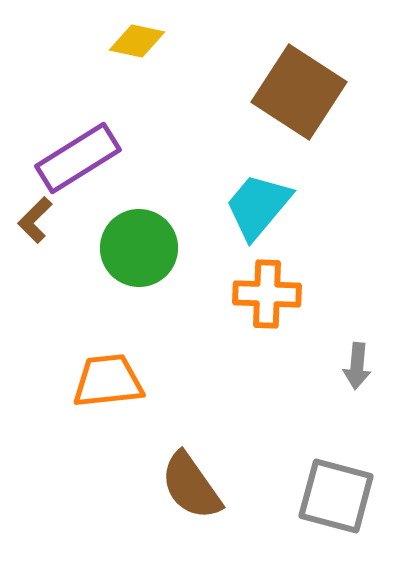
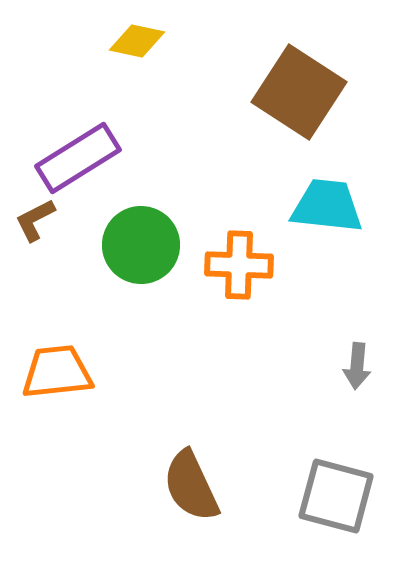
cyan trapezoid: moved 69 px right; rotated 56 degrees clockwise
brown L-shape: rotated 18 degrees clockwise
green circle: moved 2 px right, 3 px up
orange cross: moved 28 px left, 29 px up
orange trapezoid: moved 51 px left, 9 px up
brown semicircle: rotated 10 degrees clockwise
